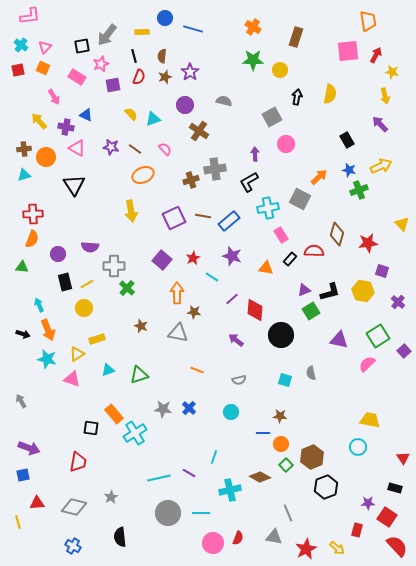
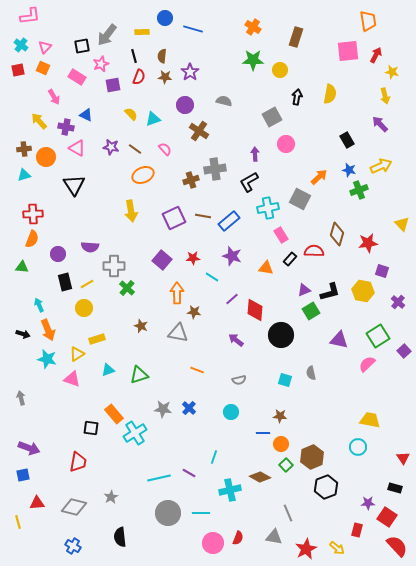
brown star at (165, 77): rotated 24 degrees clockwise
red star at (193, 258): rotated 24 degrees clockwise
gray arrow at (21, 401): moved 3 px up; rotated 16 degrees clockwise
